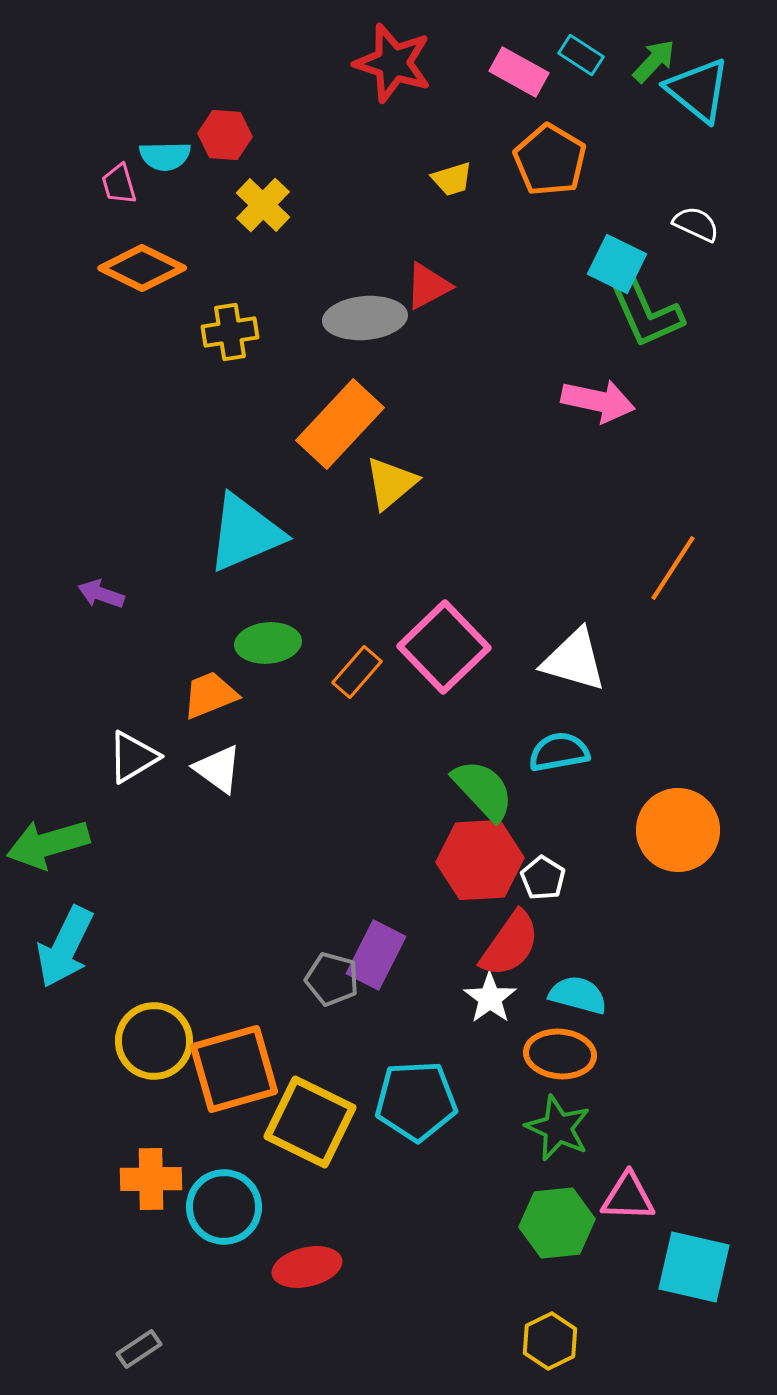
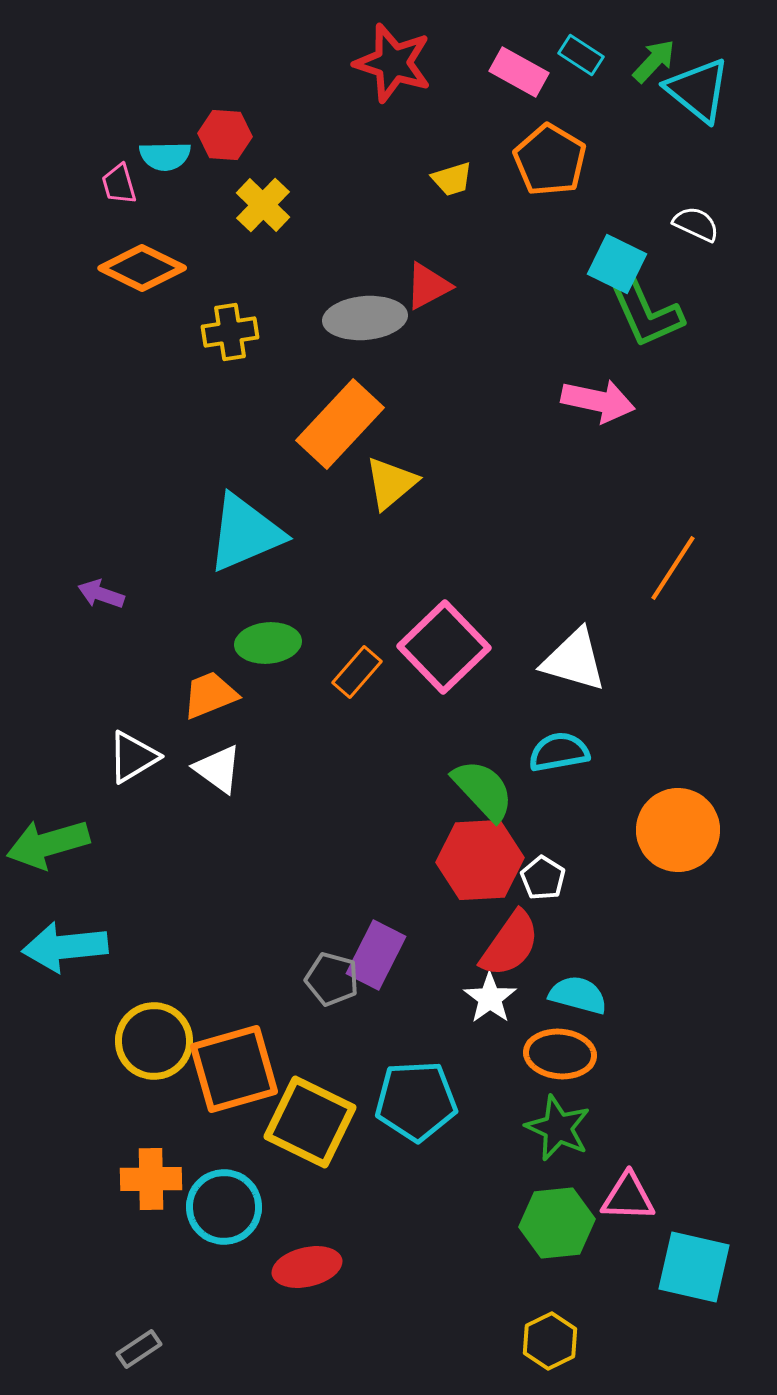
cyan arrow at (65, 947): rotated 58 degrees clockwise
